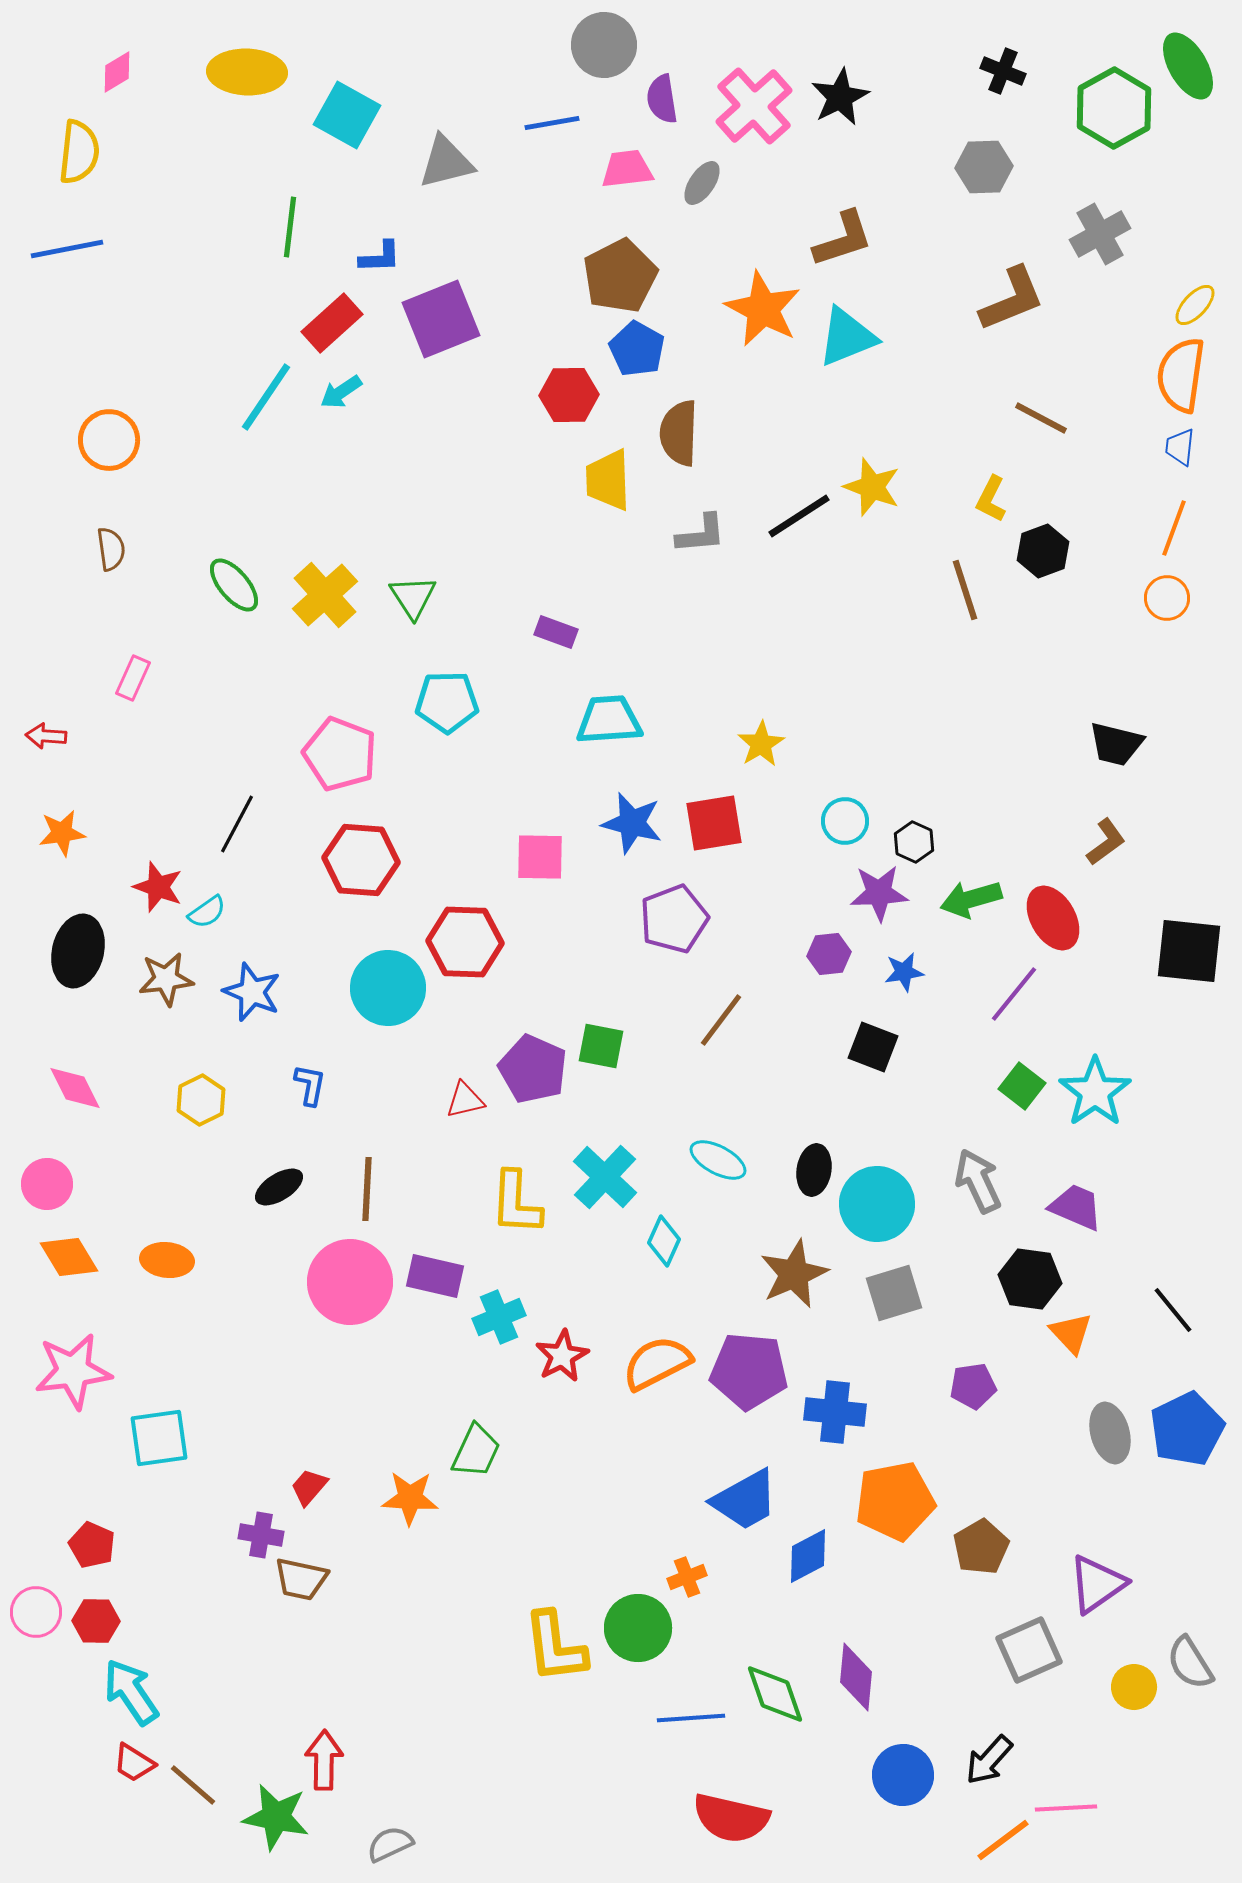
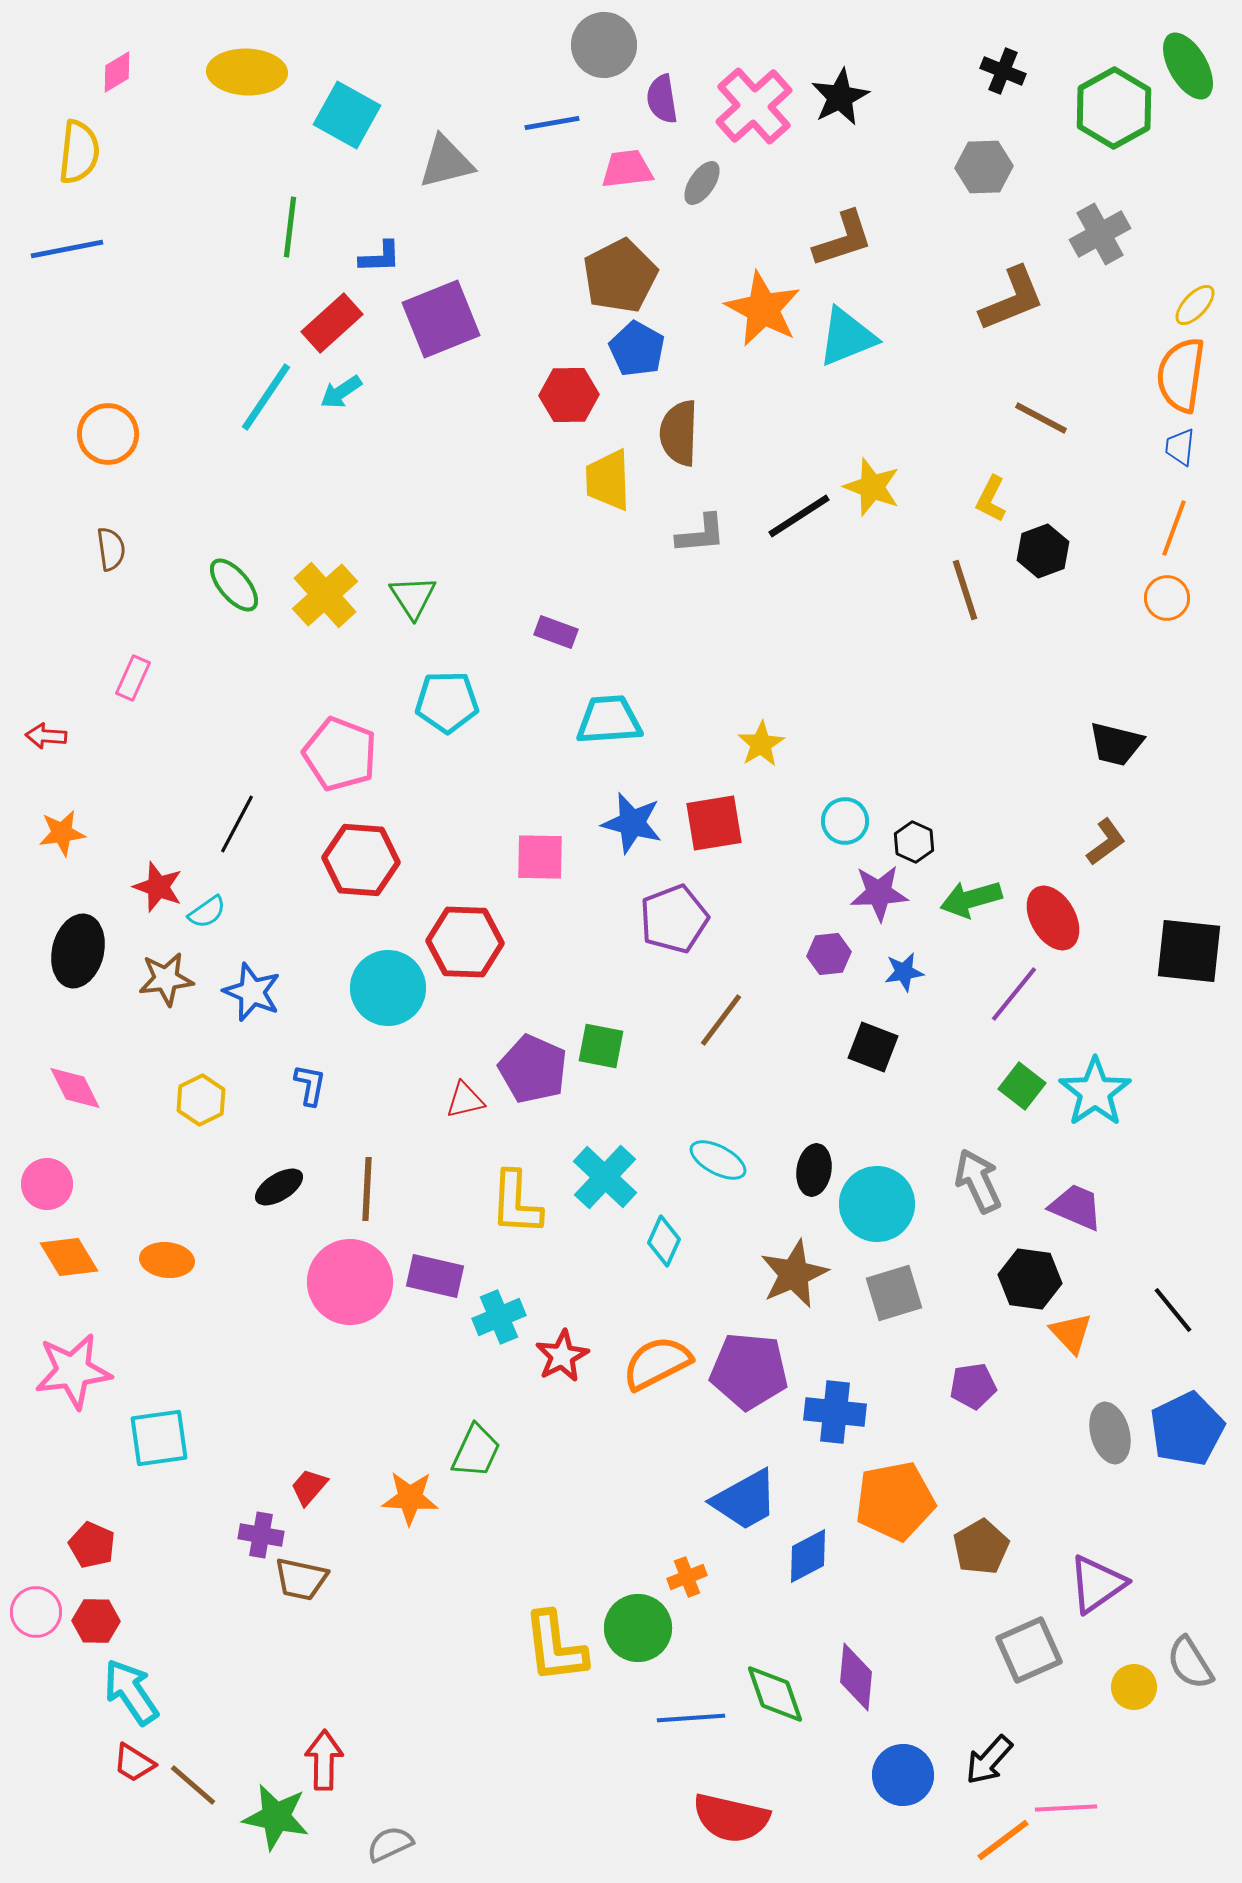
orange circle at (109, 440): moved 1 px left, 6 px up
